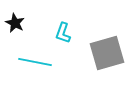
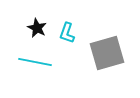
black star: moved 22 px right, 5 px down
cyan L-shape: moved 4 px right
